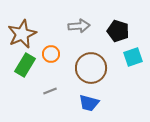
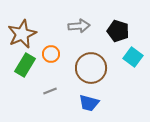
cyan square: rotated 36 degrees counterclockwise
